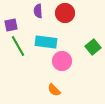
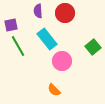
cyan rectangle: moved 1 px right, 3 px up; rotated 45 degrees clockwise
